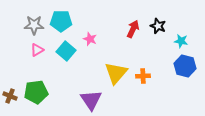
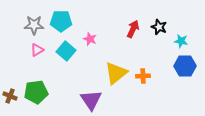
black star: moved 1 px right, 1 px down
blue hexagon: rotated 15 degrees counterclockwise
yellow triangle: rotated 10 degrees clockwise
